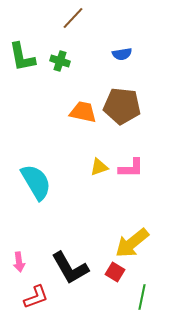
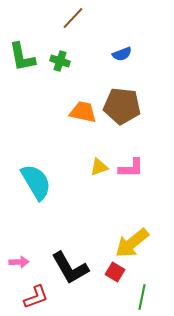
blue semicircle: rotated 12 degrees counterclockwise
pink arrow: rotated 84 degrees counterclockwise
